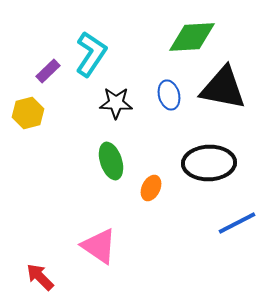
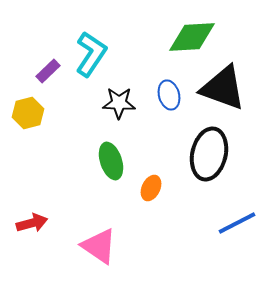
black triangle: rotated 9 degrees clockwise
black star: moved 3 px right
black ellipse: moved 9 px up; rotated 75 degrees counterclockwise
red arrow: moved 8 px left, 54 px up; rotated 120 degrees clockwise
